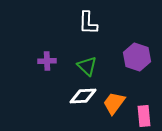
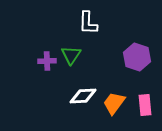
green triangle: moved 16 px left, 11 px up; rotated 20 degrees clockwise
pink rectangle: moved 1 px right, 11 px up
